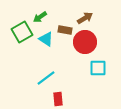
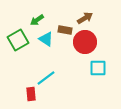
green arrow: moved 3 px left, 3 px down
green square: moved 4 px left, 8 px down
red rectangle: moved 27 px left, 5 px up
